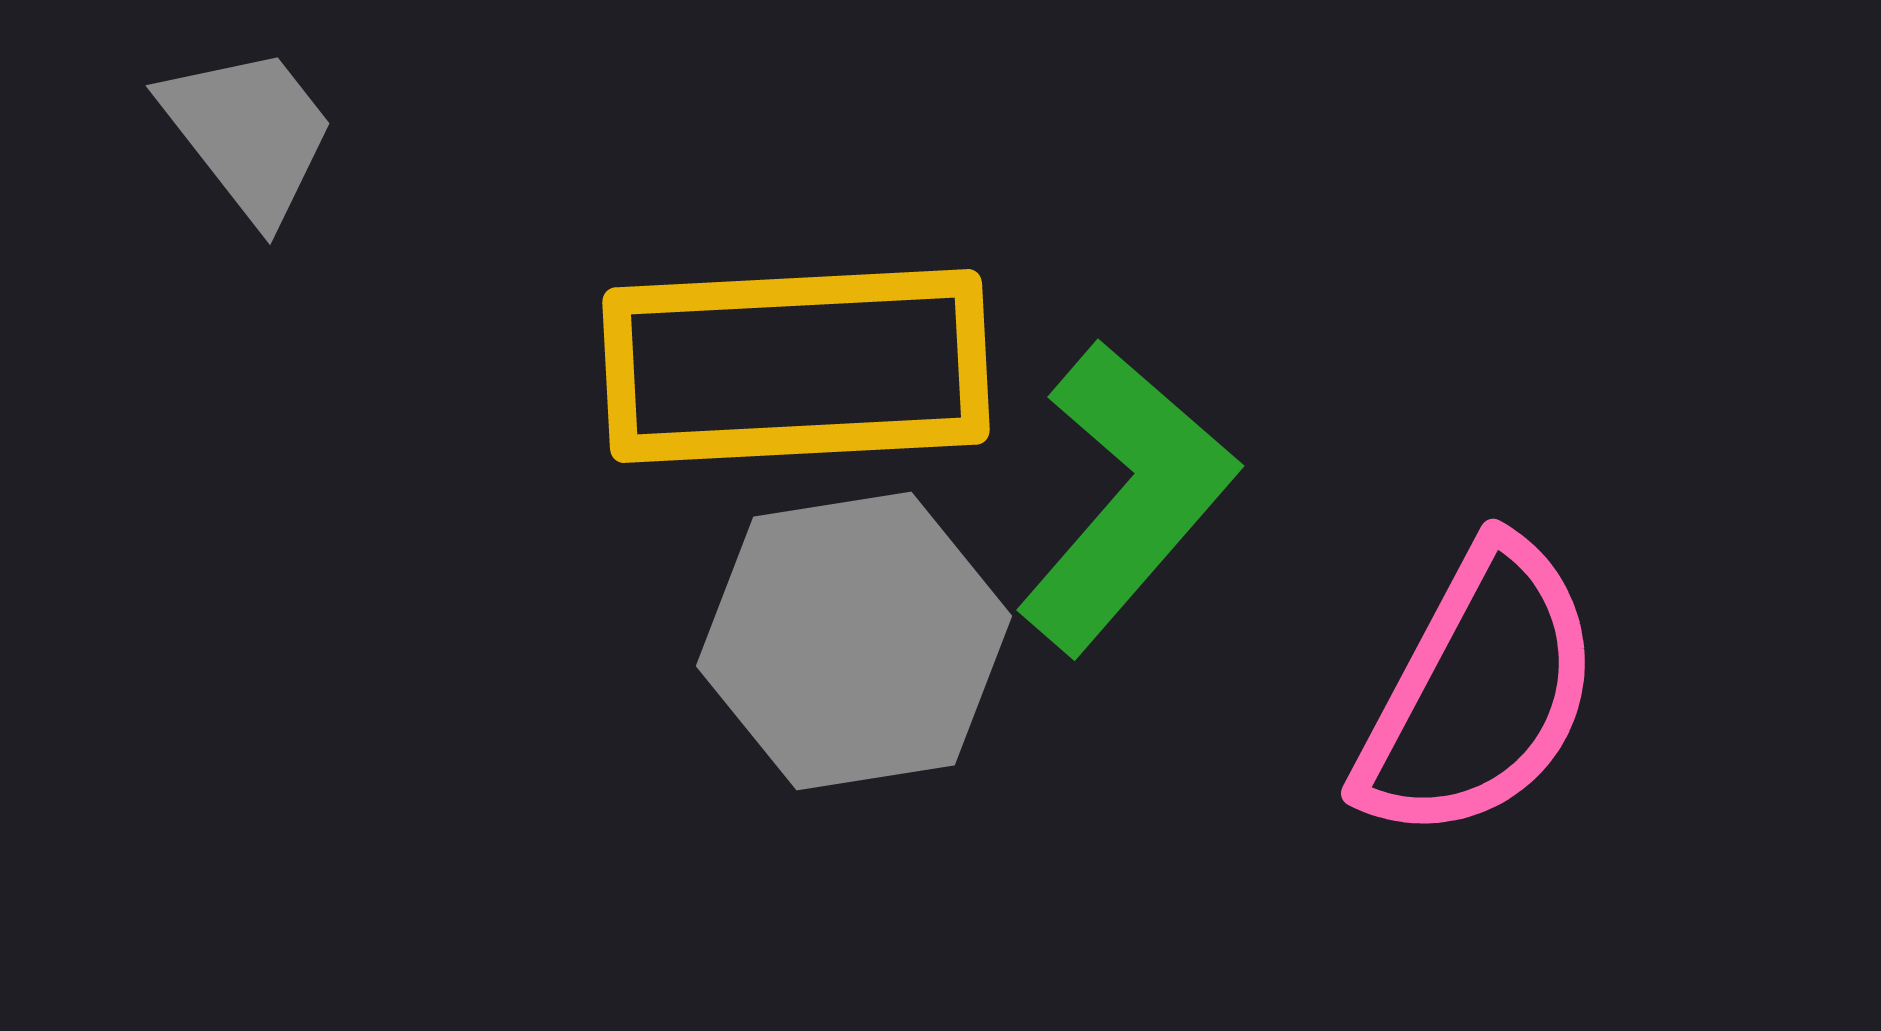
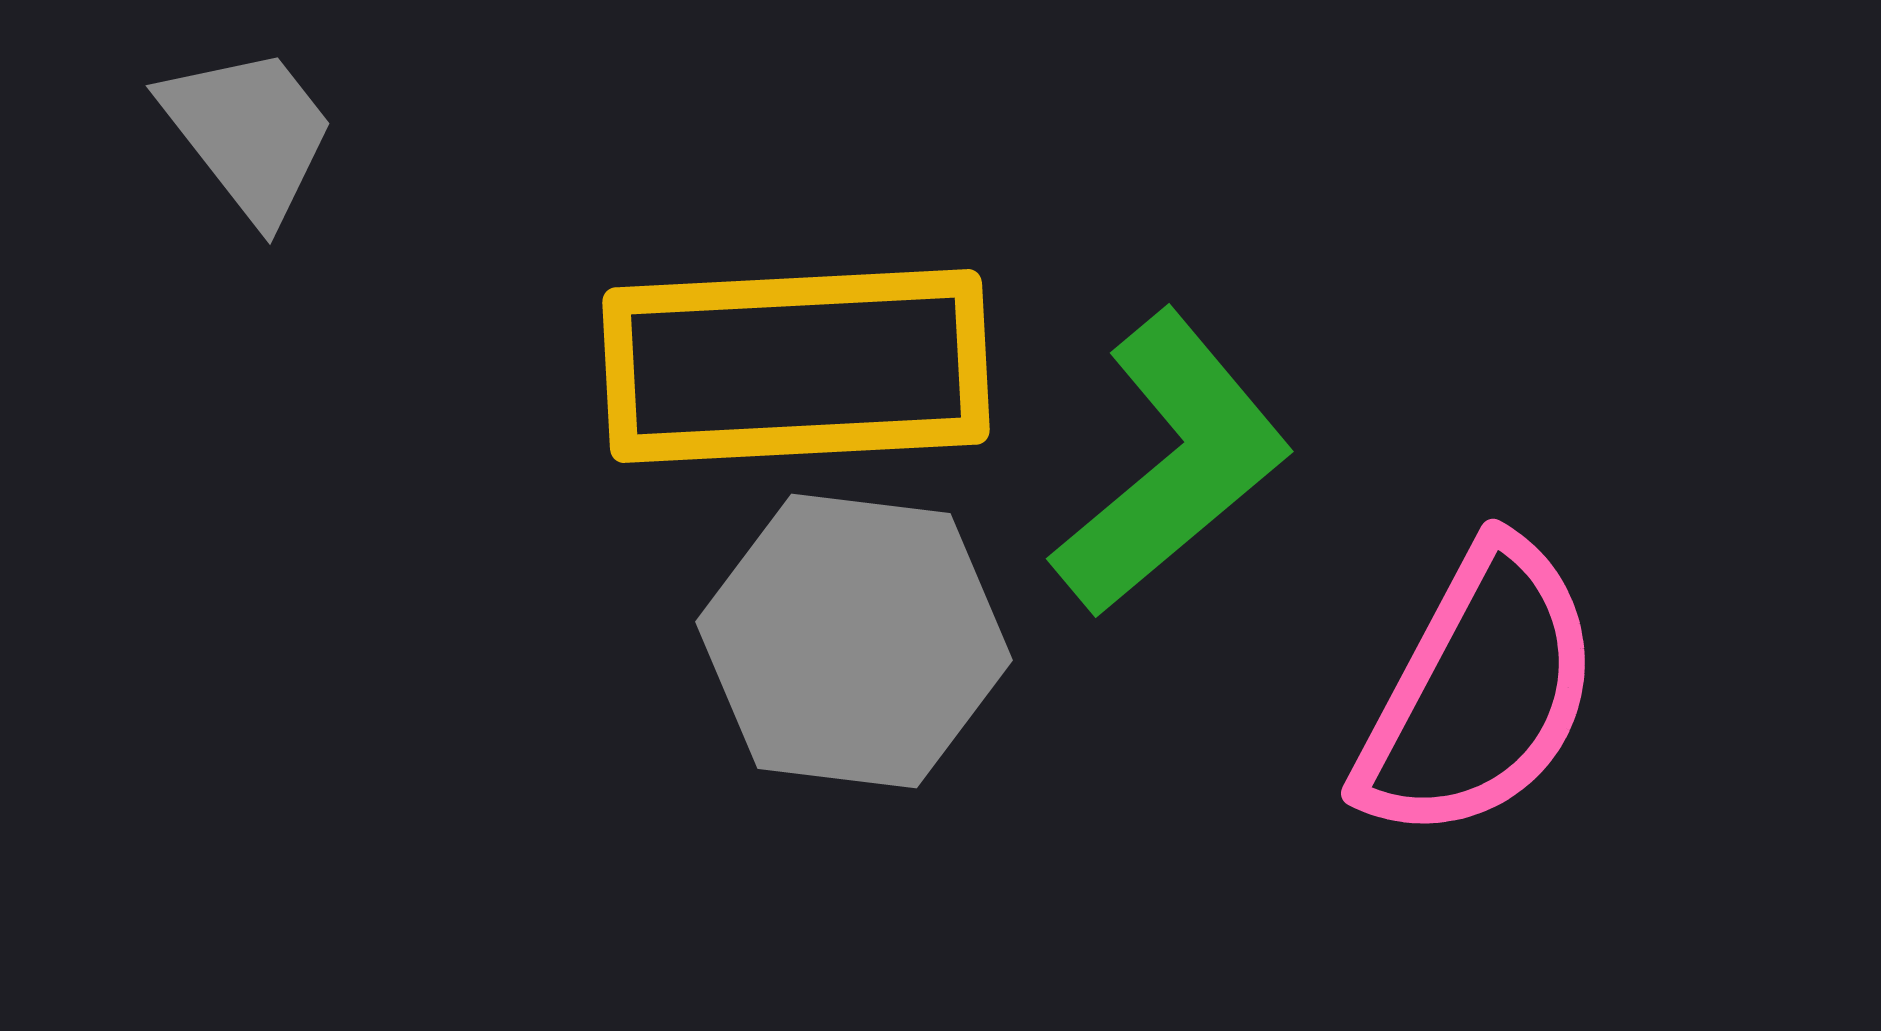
green L-shape: moved 46 px right, 33 px up; rotated 9 degrees clockwise
gray hexagon: rotated 16 degrees clockwise
